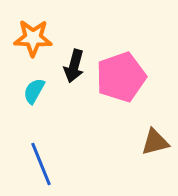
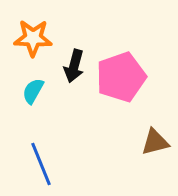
cyan semicircle: moved 1 px left
